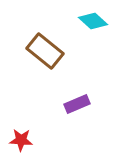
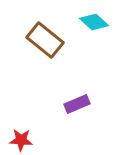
cyan diamond: moved 1 px right, 1 px down
brown rectangle: moved 11 px up
